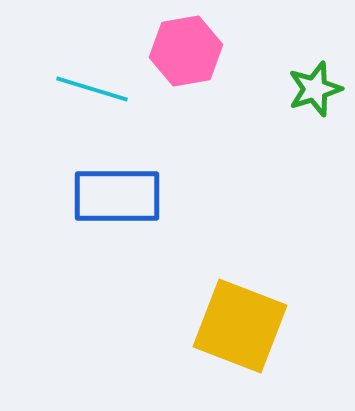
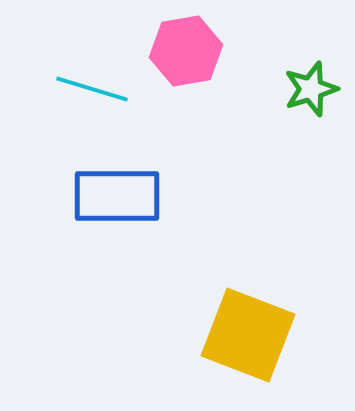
green star: moved 4 px left
yellow square: moved 8 px right, 9 px down
